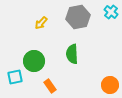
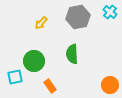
cyan cross: moved 1 px left
